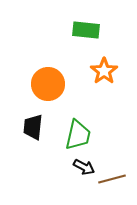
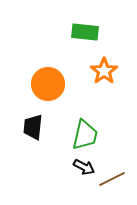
green rectangle: moved 1 px left, 2 px down
green trapezoid: moved 7 px right
brown line: rotated 12 degrees counterclockwise
